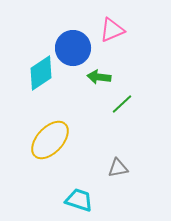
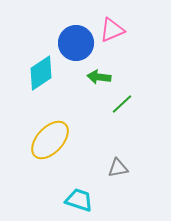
blue circle: moved 3 px right, 5 px up
